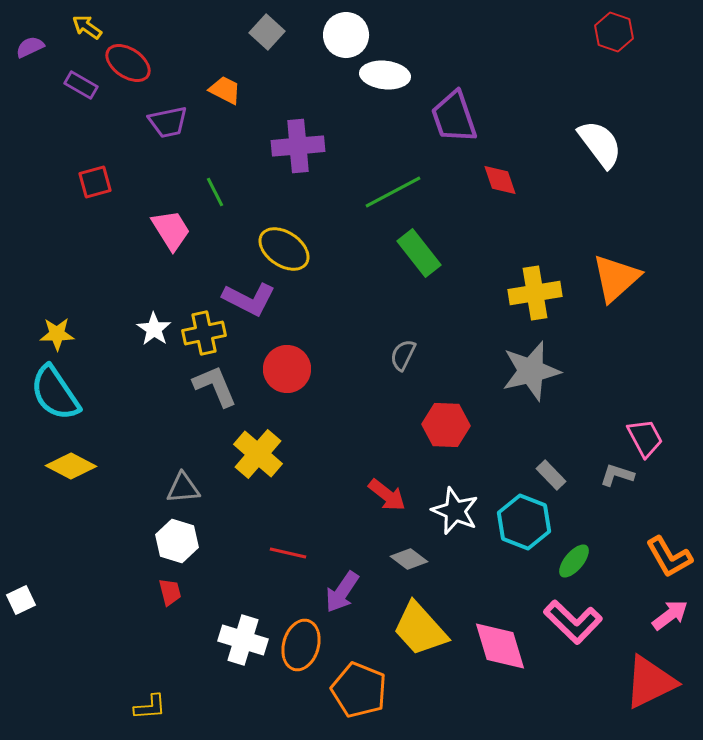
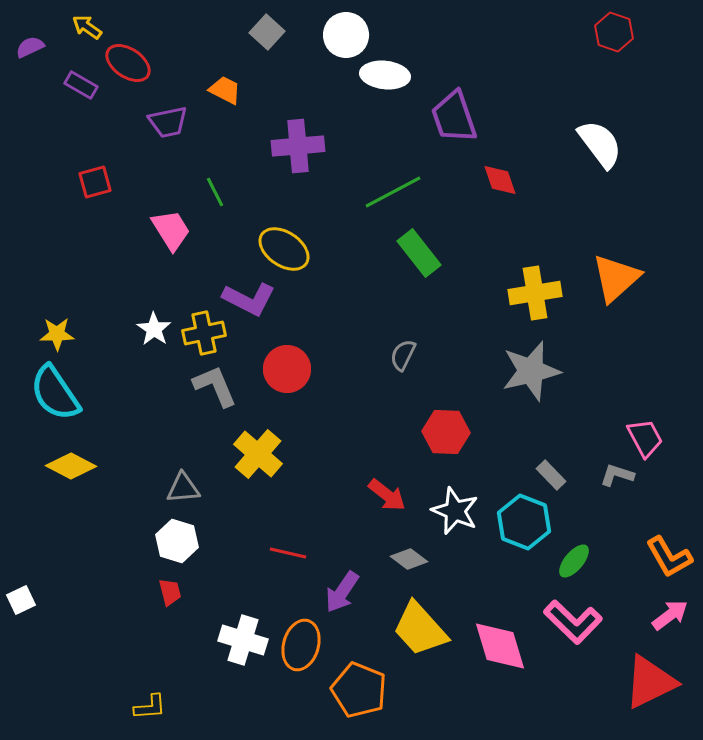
red hexagon at (446, 425): moved 7 px down
